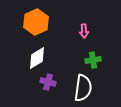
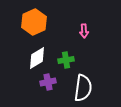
orange hexagon: moved 2 px left
green cross: moved 27 px left
purple cross: rotated 28 degrees counterclockwise
